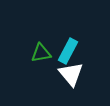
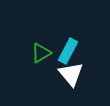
green triangle: rotated 20 degrees counterclockwise
